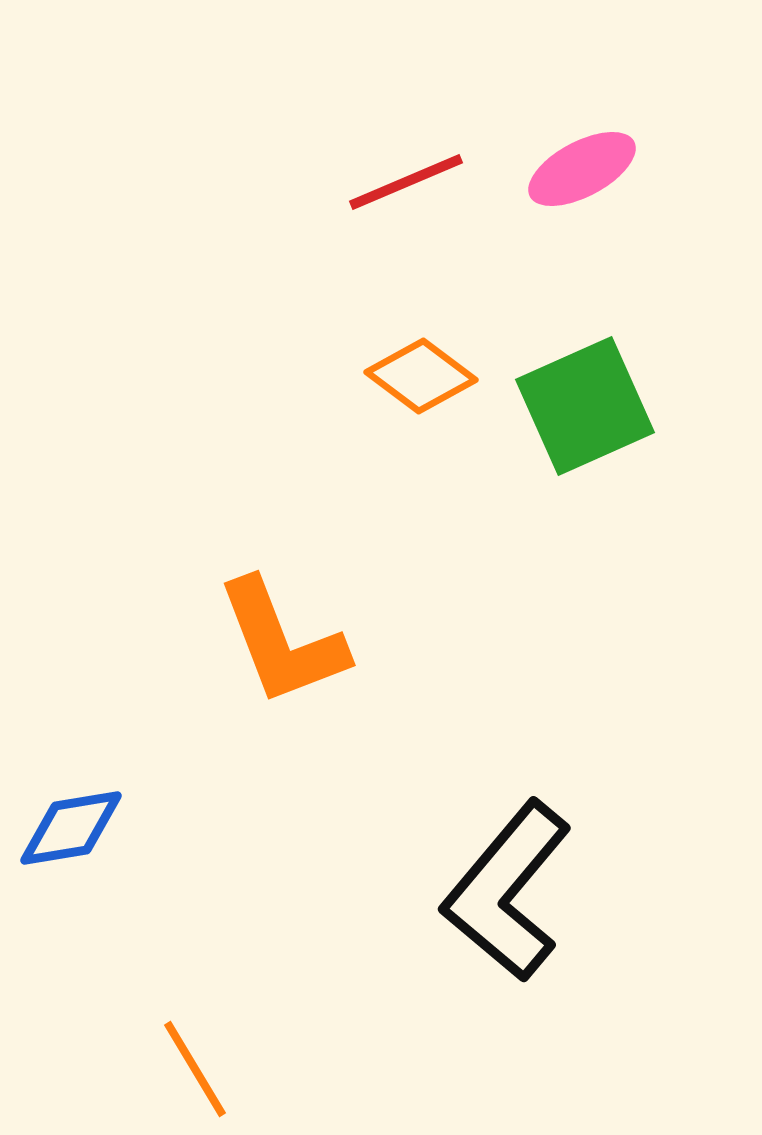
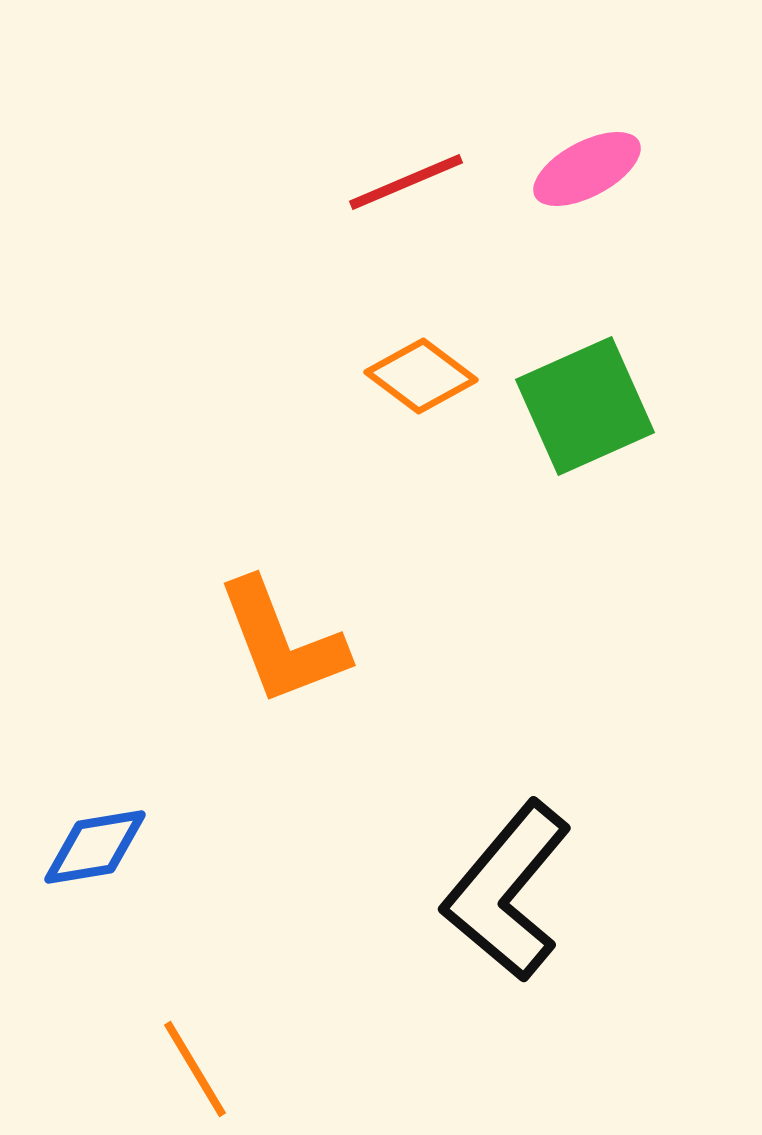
pink ellipse: moved 5 px right
blue diamond: moved 24 px right, 19 px down
